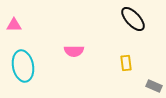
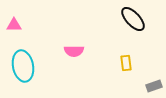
gray rectangle: rotated 42 degrees counterclockwise
